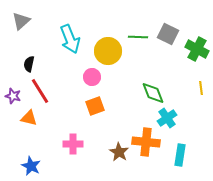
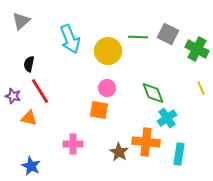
pink circle: moved 15 px right, 11 px down
yellow line: rotated 16 degrees counterclockwise
orange square: moved 4 px right, 4 px down; rotated 30 degrees clockwise
cyan rectangle: moved 1 px left, 1 px up
